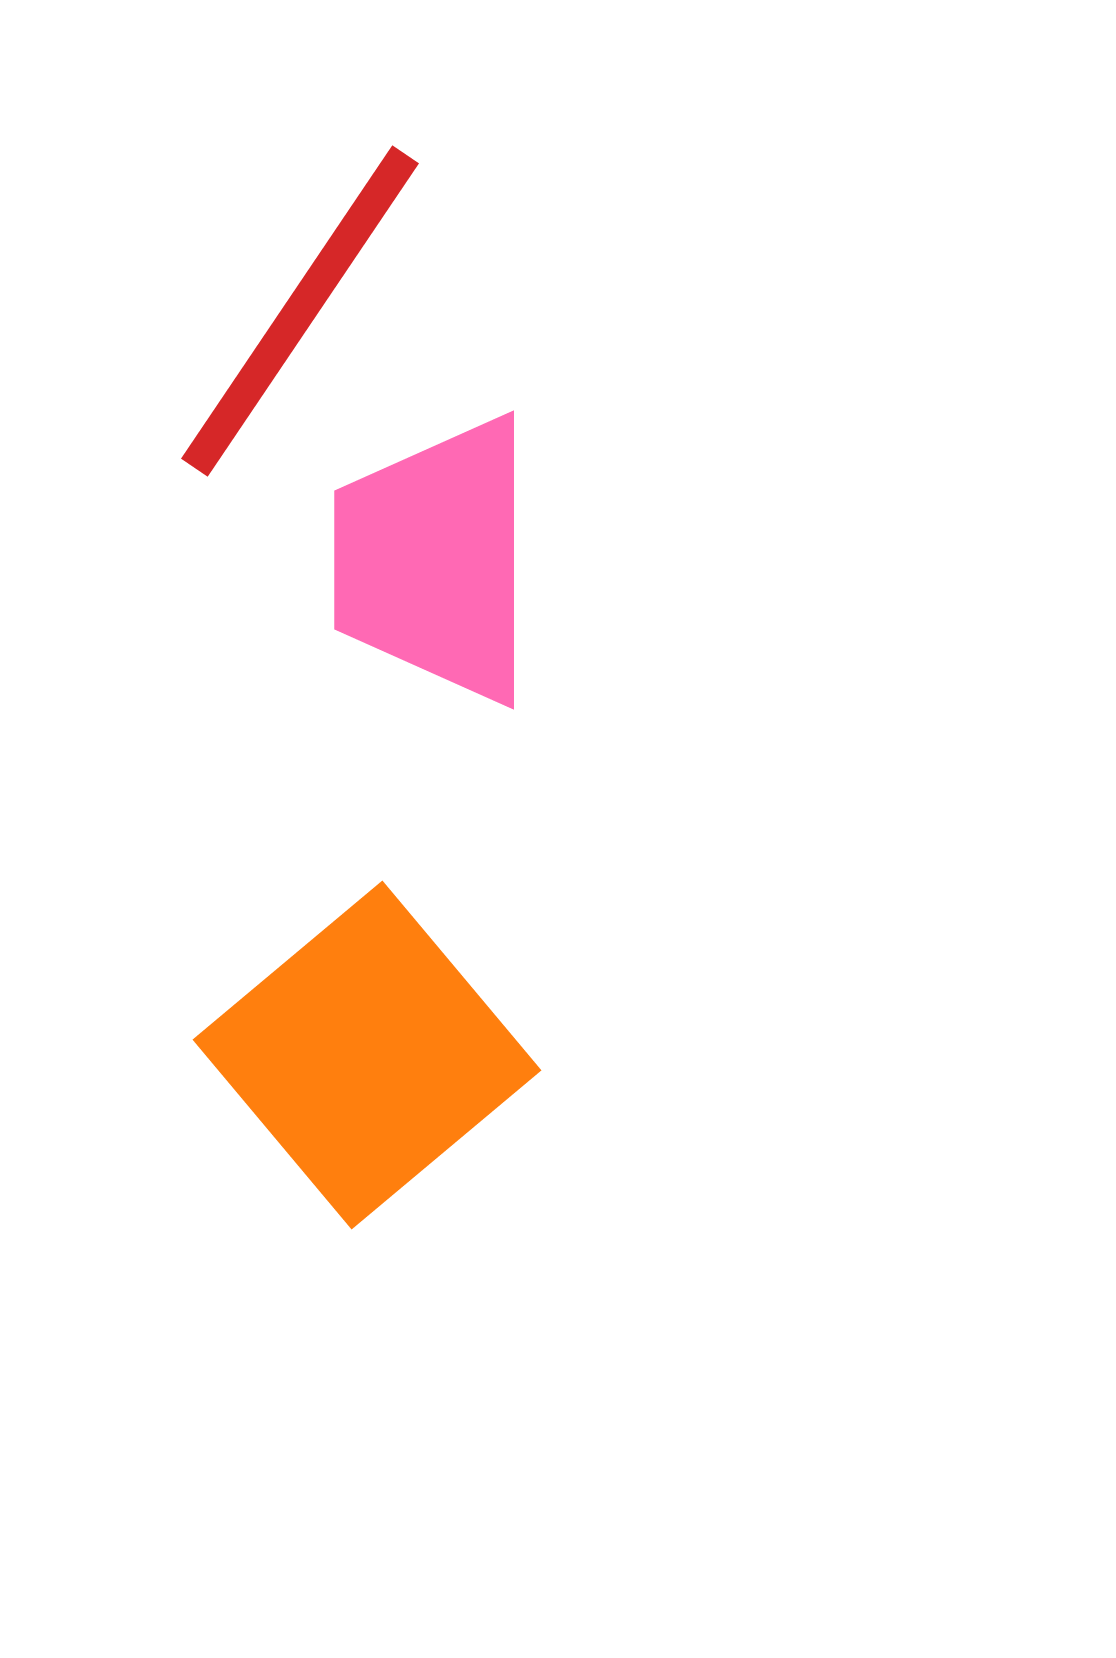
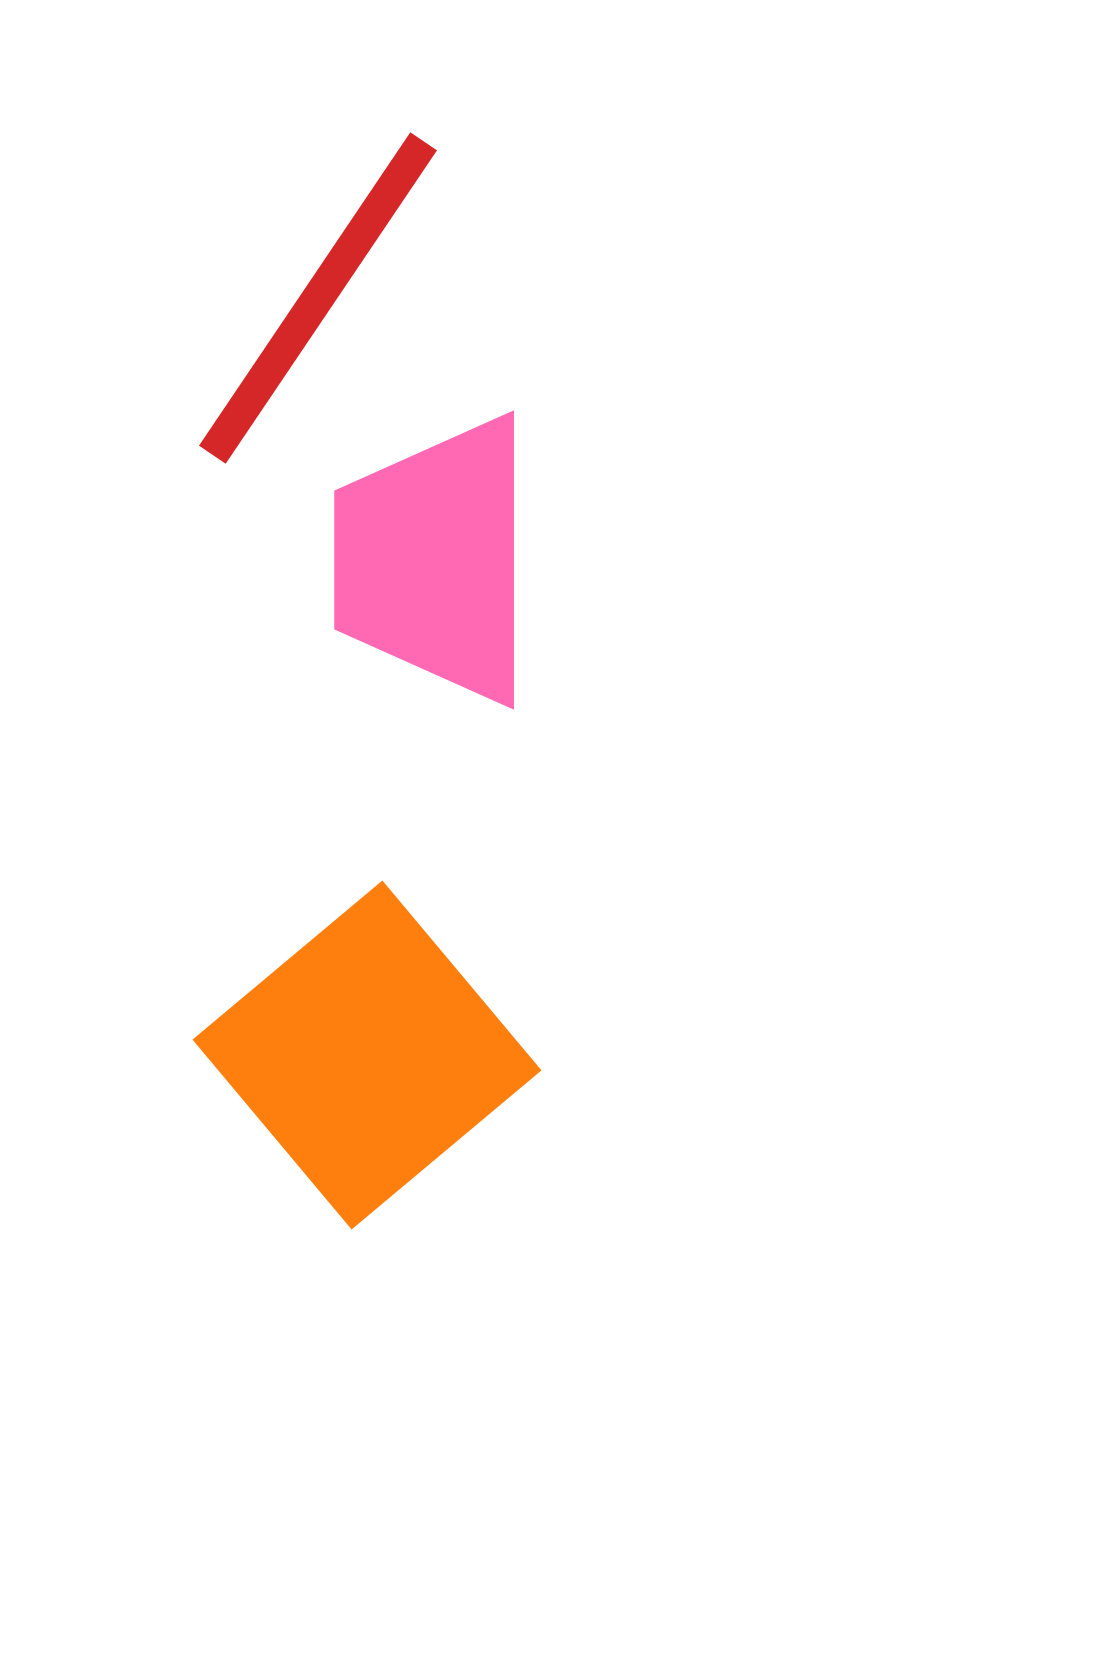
red line: moved 18 px right, 13 px up
